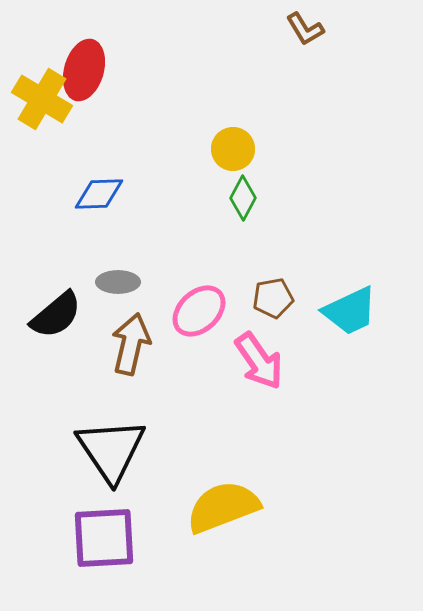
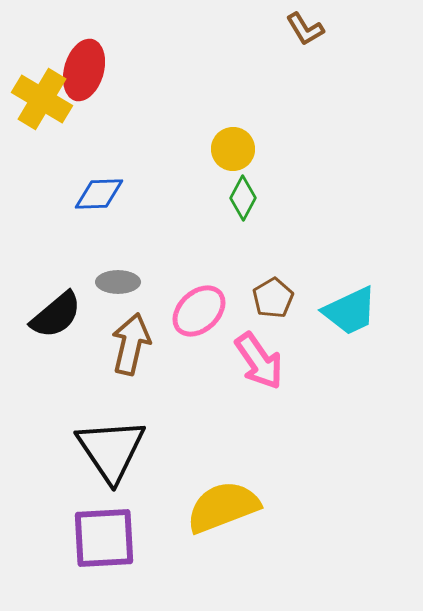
brown pentagon: rotated 21 degrees counterclockwise
